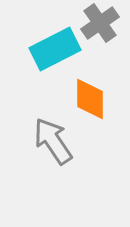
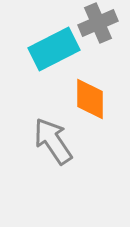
gray cross: moved 2 px left; rotated 12 degrees clockwise
cyan rectangle: moved 1 px left
